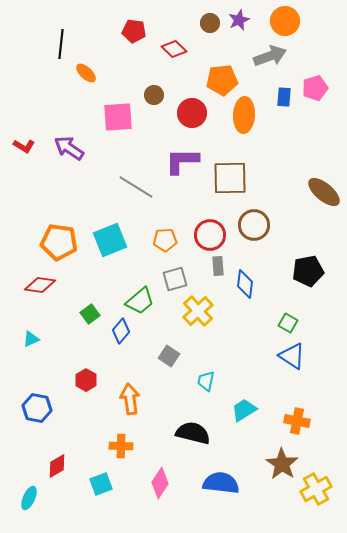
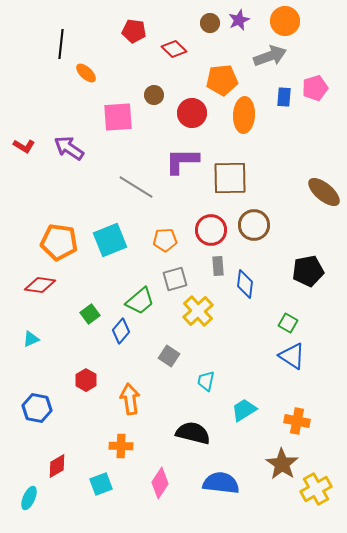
red circle at (210, 235): moved 1 px right, 5 px up
